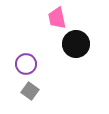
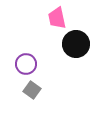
gray square: moved 2 px right, 1 px up
